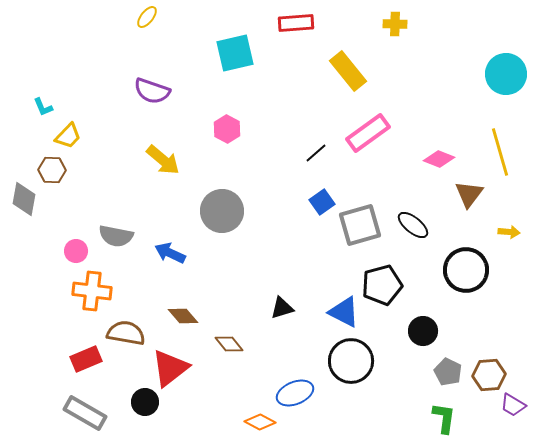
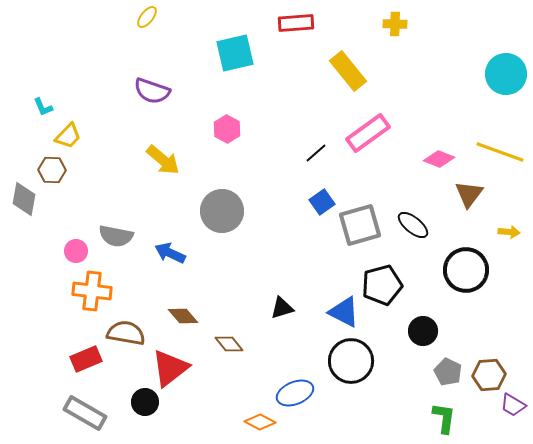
yellow line at (500, 152): rotated 54 degrees counterclockwise
